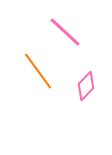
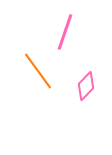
pink line: rotated 66 degrees clockwise
